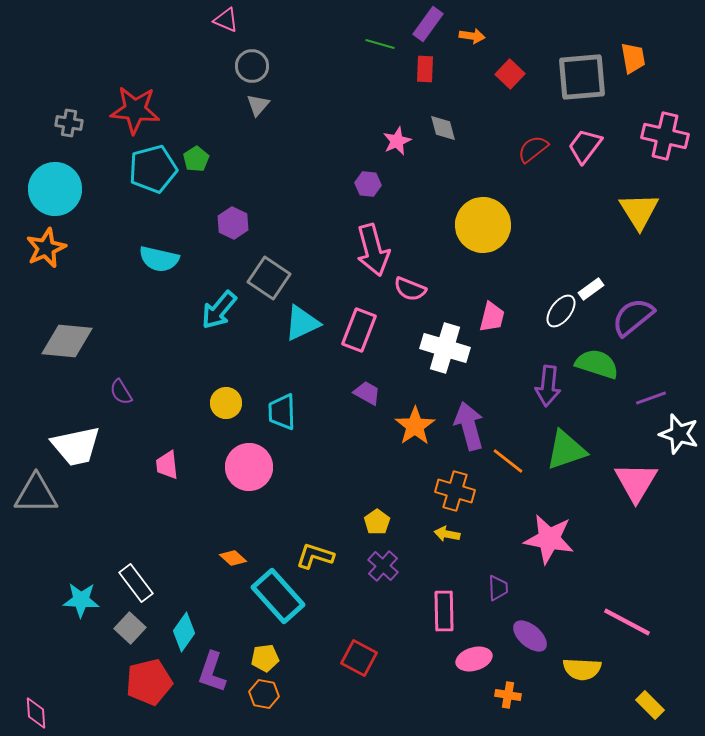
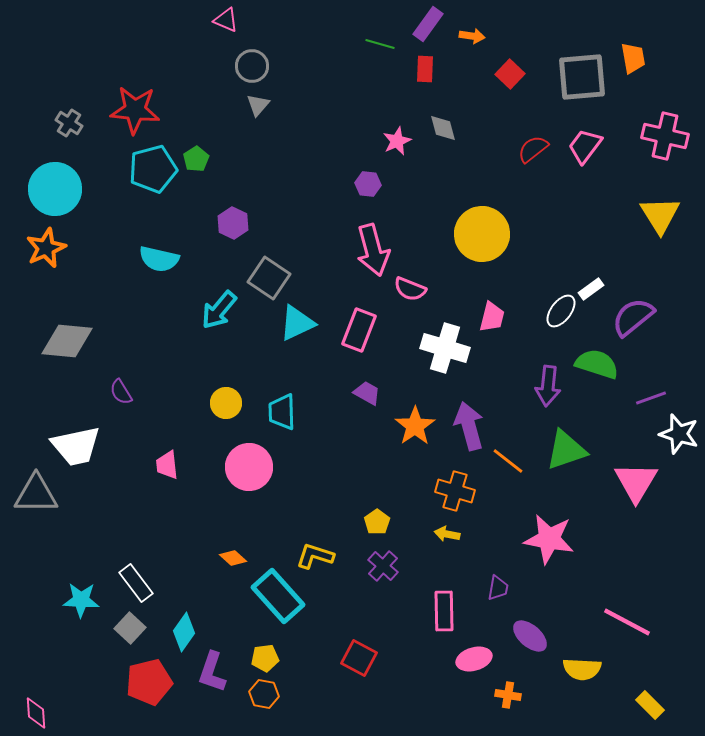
gray cross at (69, 123): rotated 24 degrees clockwise
yellow triangle at (639, 211): moved 21 px right, 4 px down
yellow circle at (483, 225): moved 1 px left, 9 px down
cyan triangle at (302, 323): moved 5 px left
purple trapezoid at (498, 588): rotated 12 degrees clockwise
